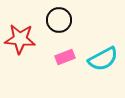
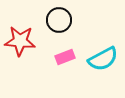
red star: moved 2 px down
